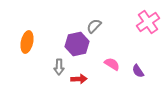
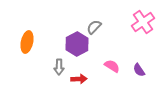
pink cross: moved 5 px left
gray semicircle: moved 1 px down
purple hexagon: rotated 15 degrees counterclockwise
pink semicircle: moved 2 px down
purple semicircle: moved 1 px right, 1 px up
